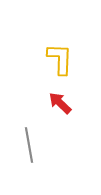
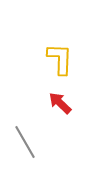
gray line: moved 4 px left, 3 px up; rotated 20 degrees counterclockwise
